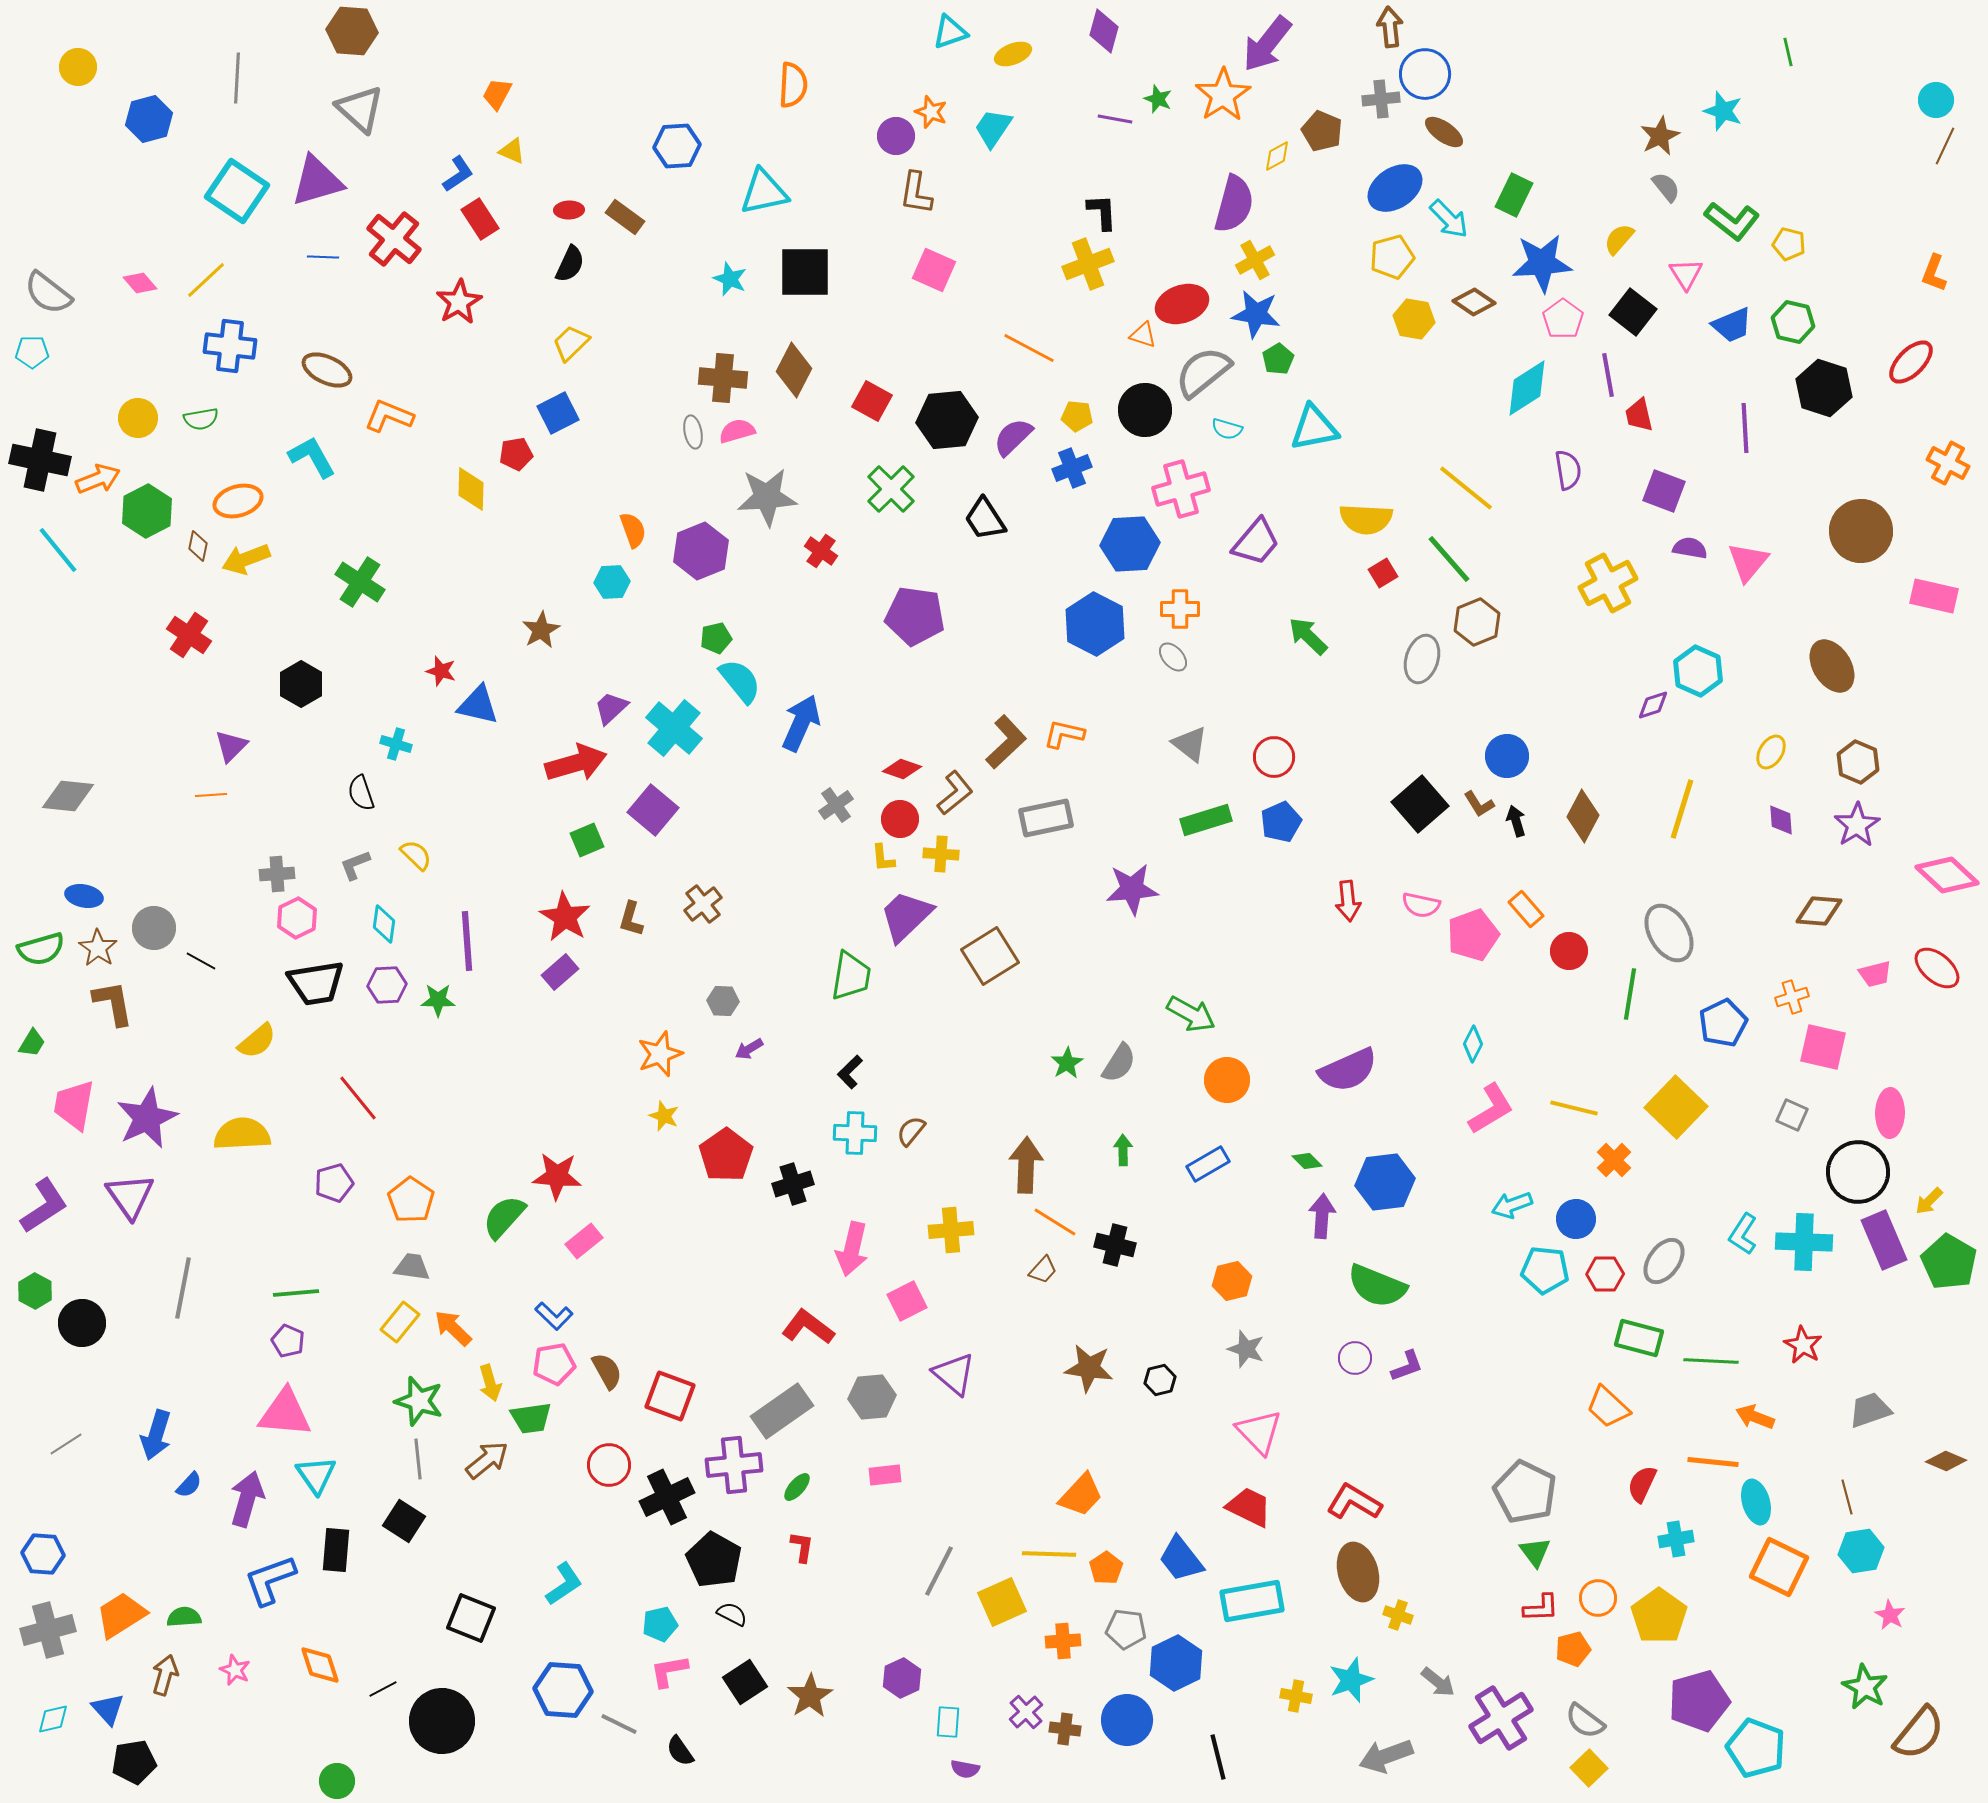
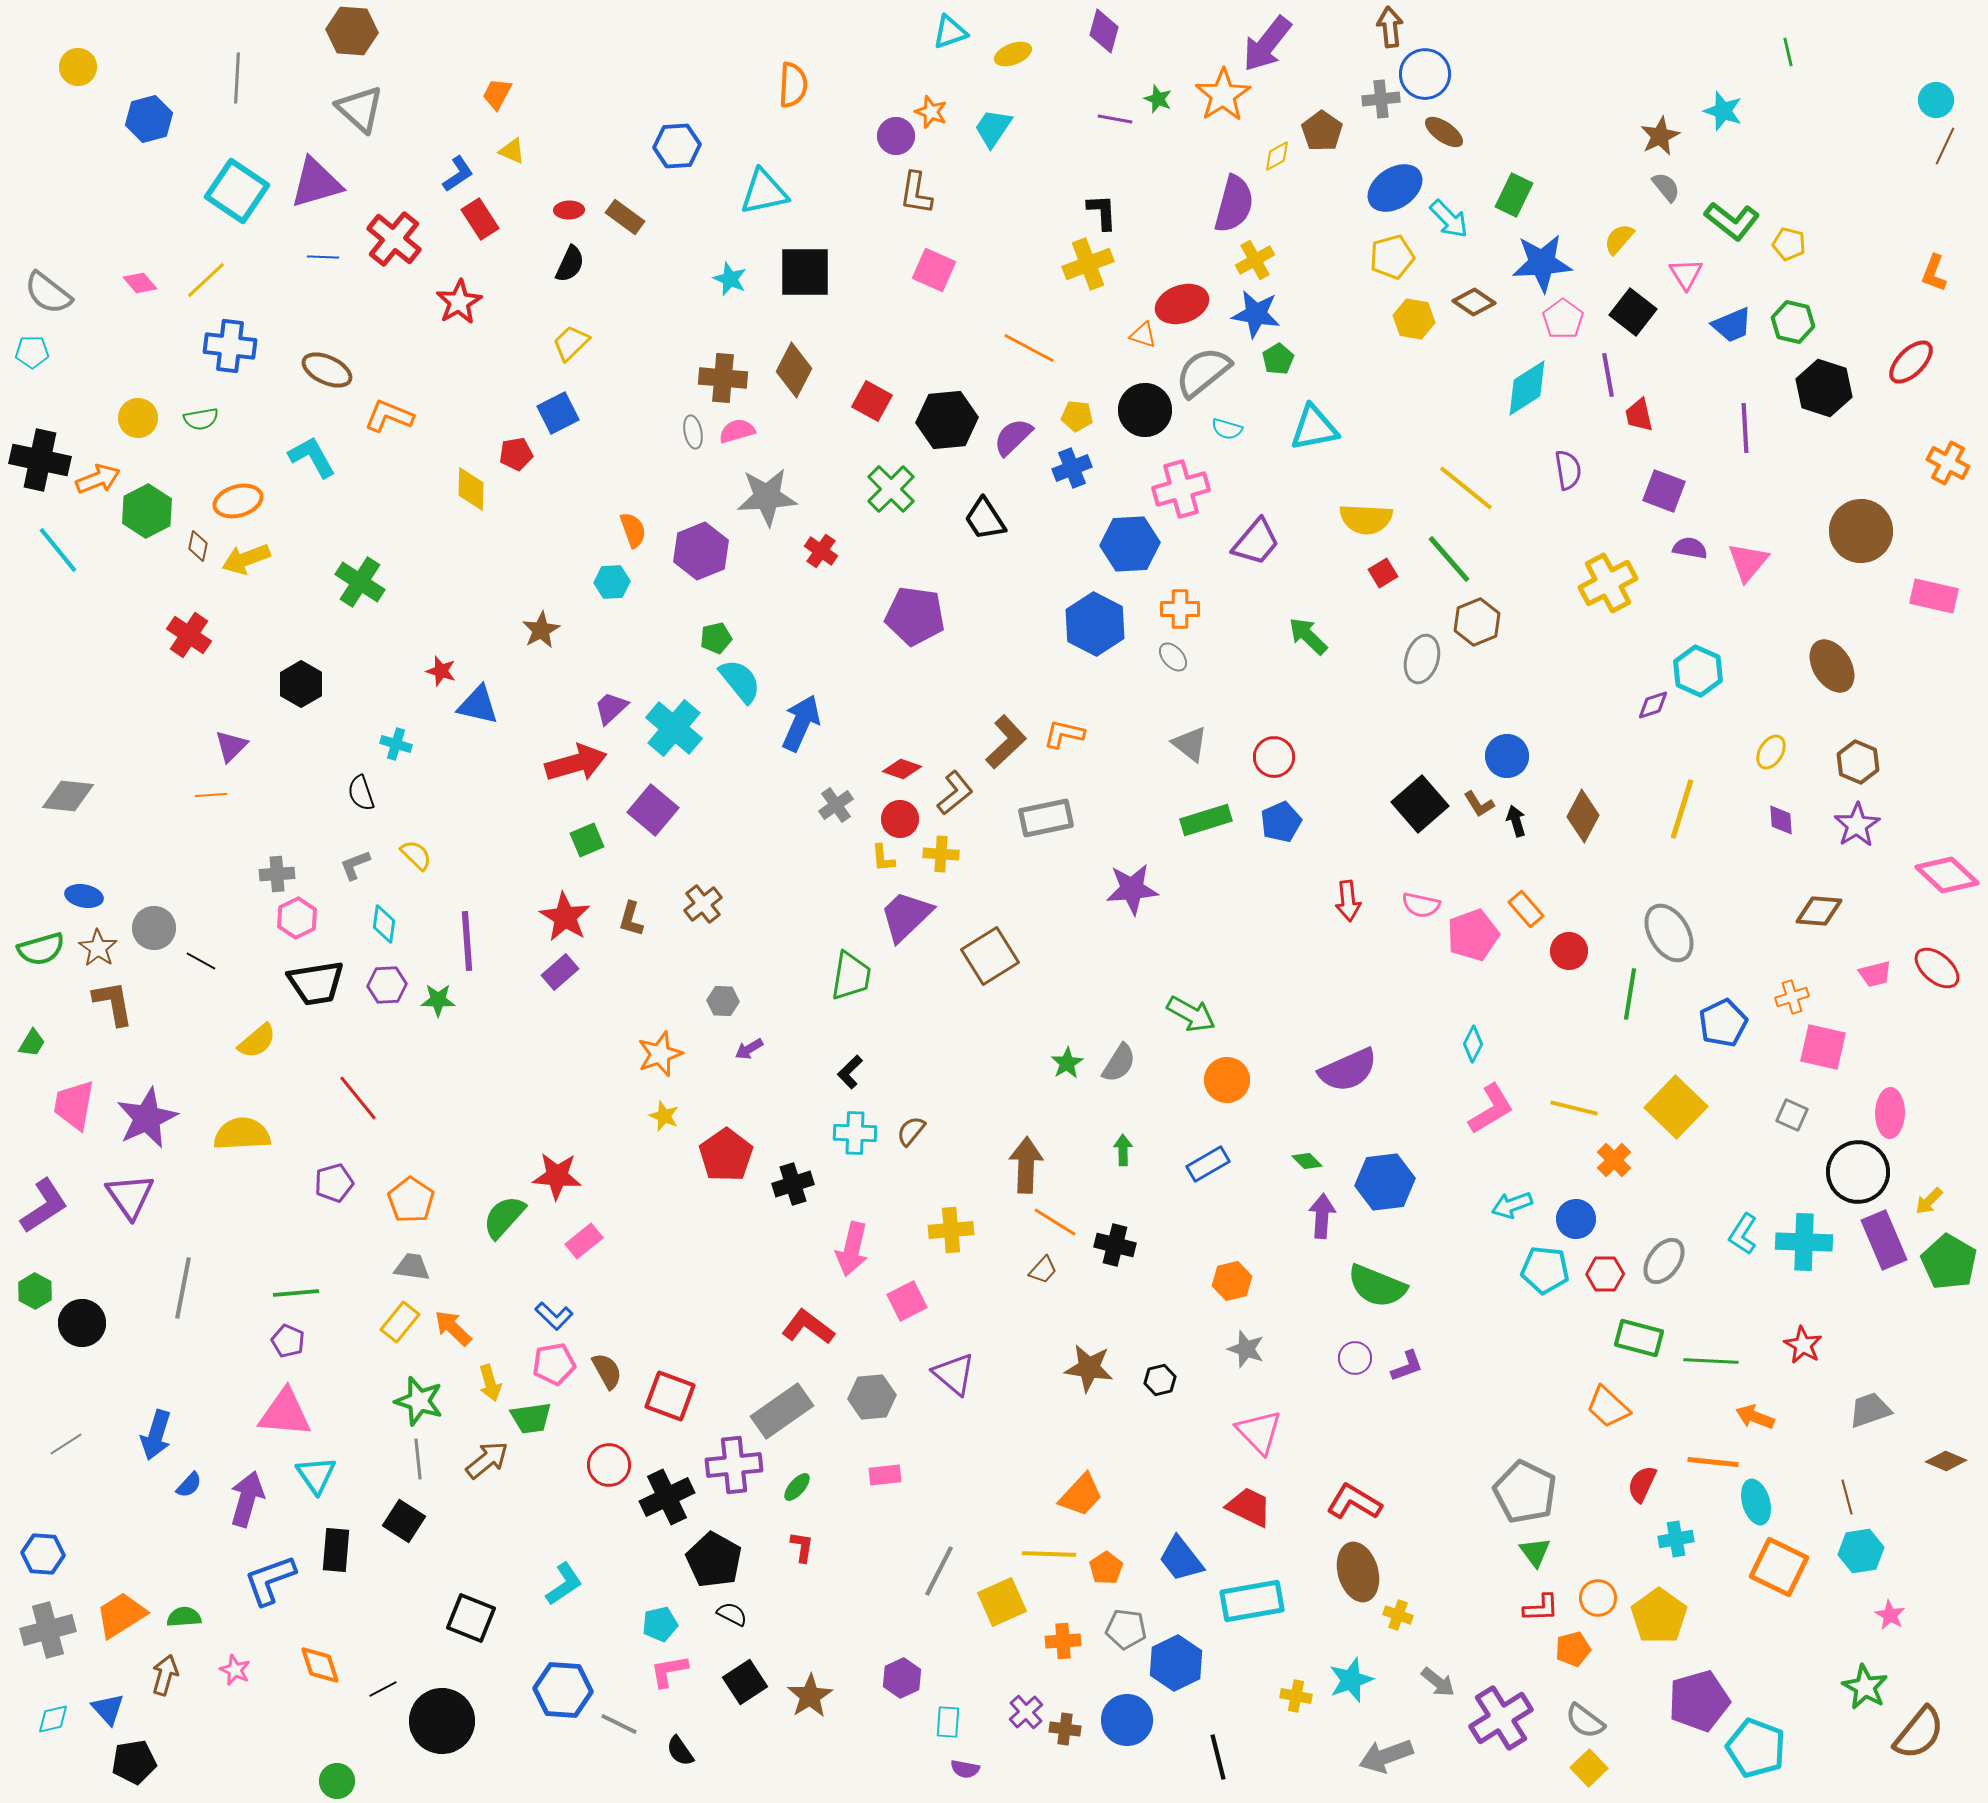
brown pentagon at (1322, 131): rotated 12 degrees clockwise
purple triangle at (317, 181): moved 1 px left, 2 px down
